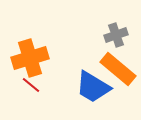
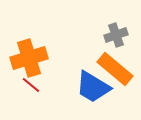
orange cross: moved 1 px left
orange rectangle: moved 3 px left
